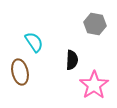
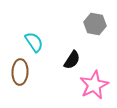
black semicircle: rotated 30 degrees clockwise
brown ellipse: rotated 15 degrees clockwise
pink star: rotated 8 degrees clockwise
